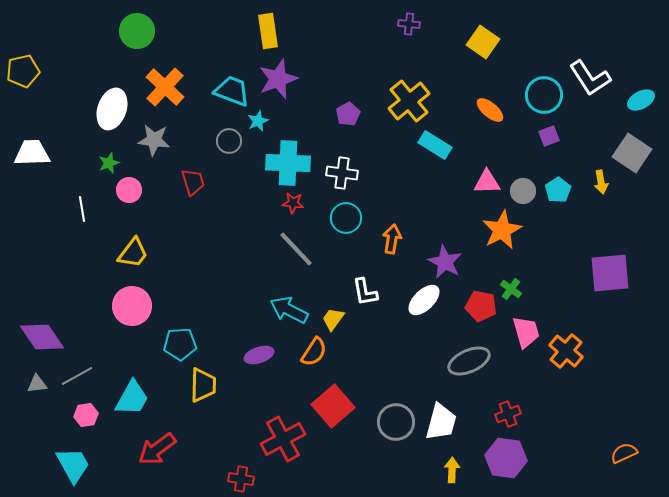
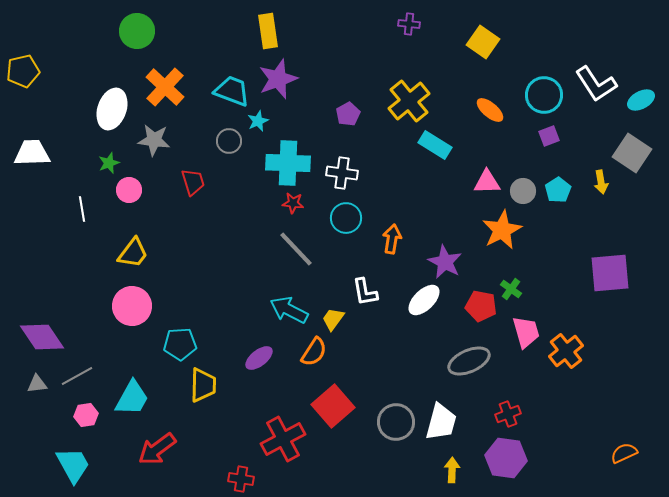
white L-shape at (590, 78): moved 6 px right, 6 px down
orange cross at (566, 351): rotated 12 degrees clockwise
purple ellipse at (259, 355): moved 3 px down; rotated 20 degrees counterclockwise
